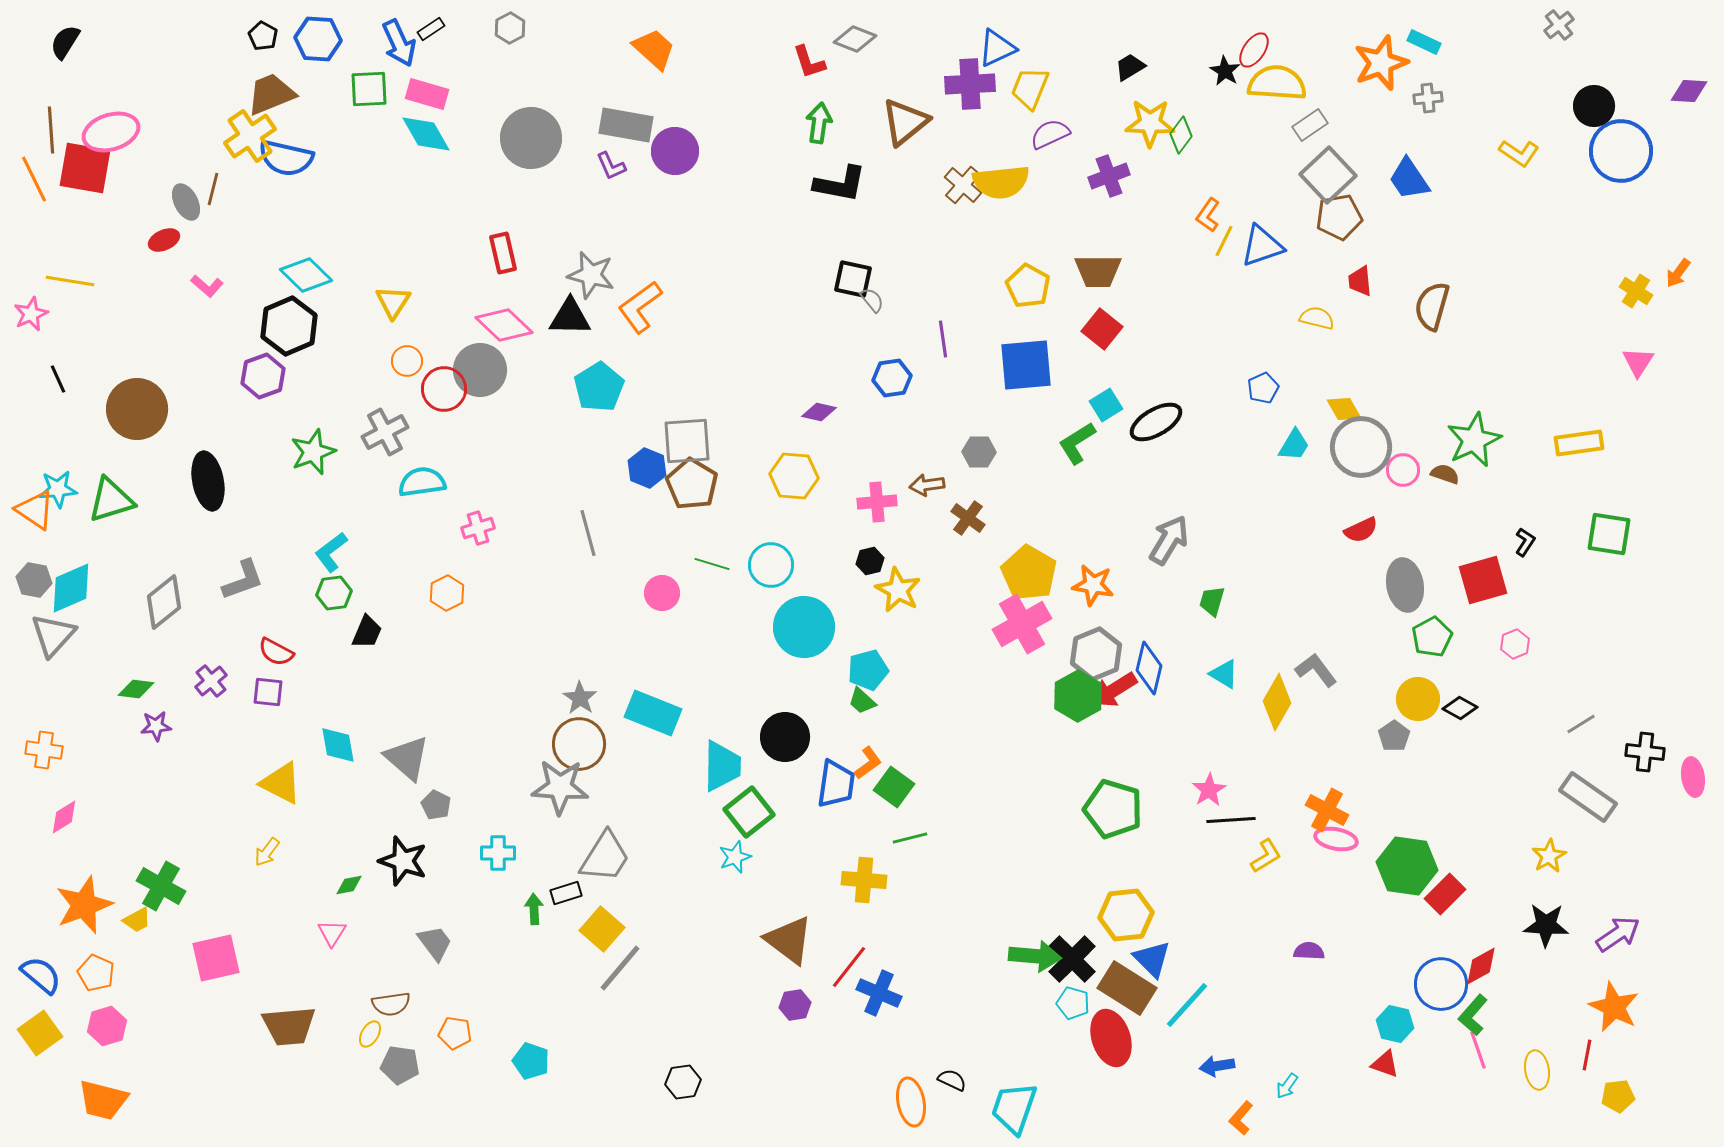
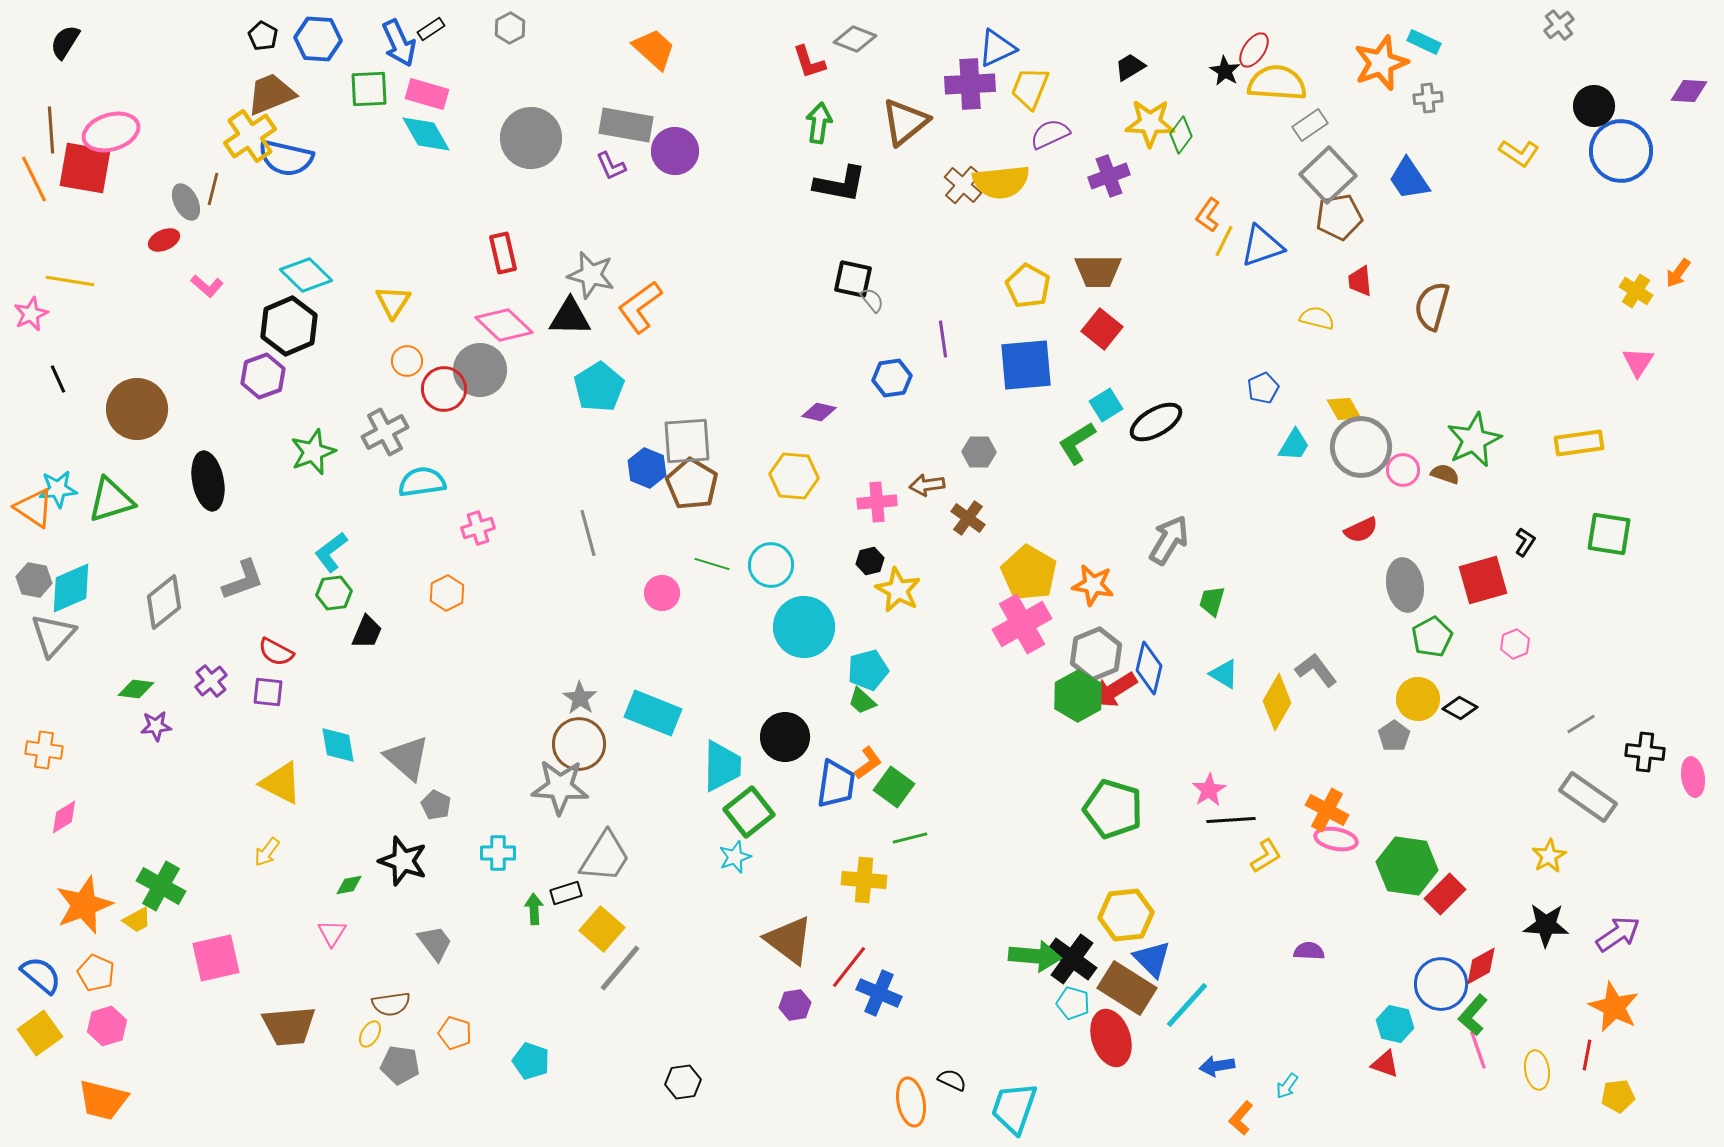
orange triangle at (35, 510): moved 1 px left, 2 px up
black cross at (1072, 959): rotated 9 degrees counterclockwise
orange pentagon at (455, 1033): rotated 8 degrees clockwise
